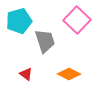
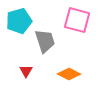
pink square: rotated 28 degrees counterclockwise
red triangle: moved 3 px up; rotated 24 degrees clockwise
